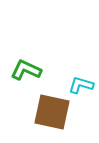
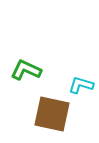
brown square: moved 2 px down
